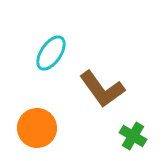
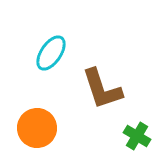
brown L-shape: rotated 18 degrees clockwise
green cross: moved 4 px right
